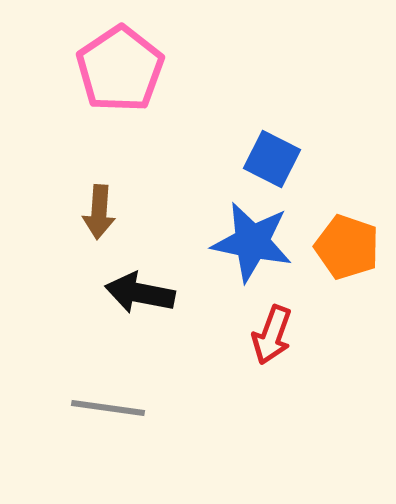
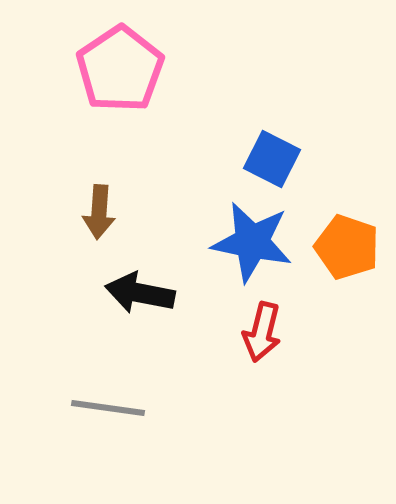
red arrow: moved 10 px left, 3 px up; rotated 6 degrees counterclockwise
